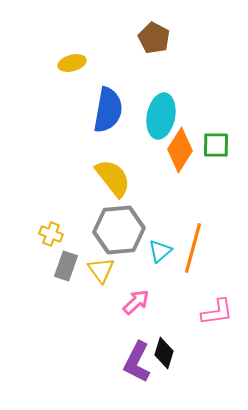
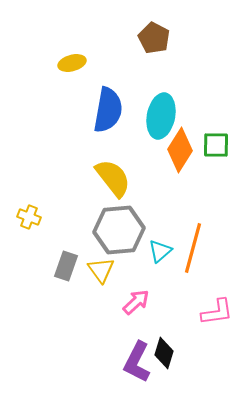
yellow cross: moved 22 px left, 17 px up
